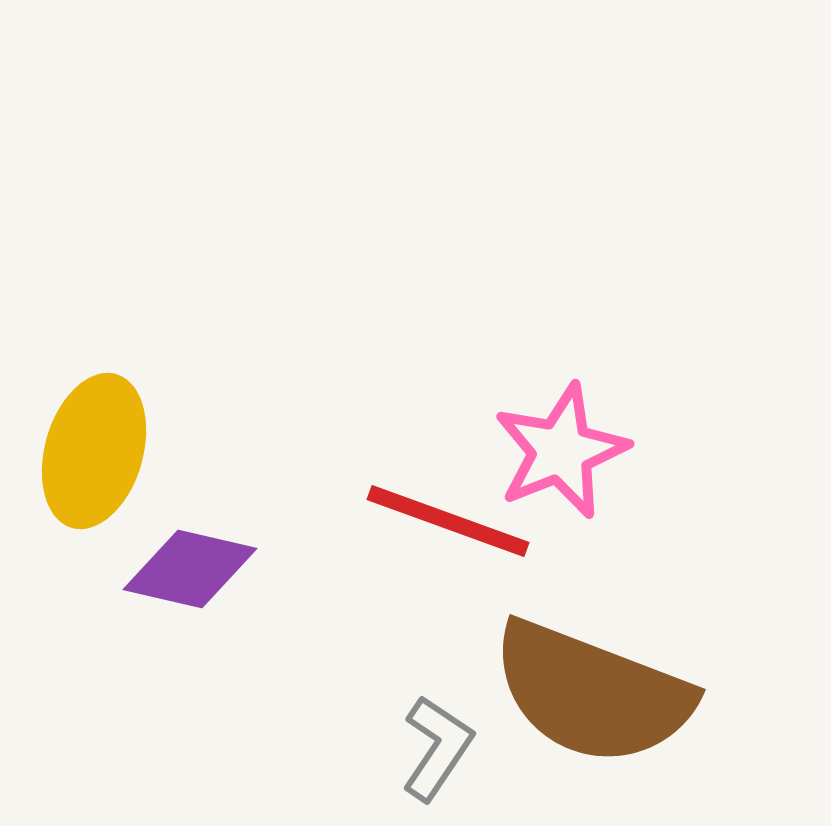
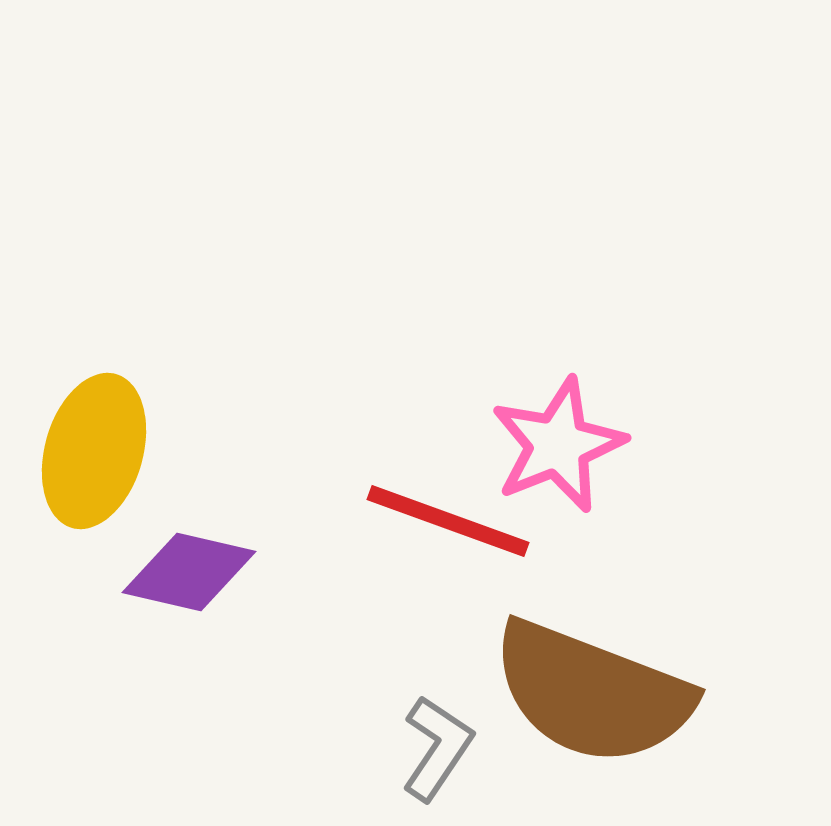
pink star: moved 3 px left, 6 px up
purple diamond: moved 1 px left, 3 px down
